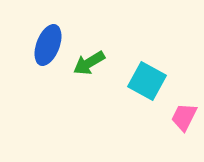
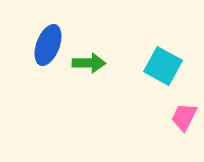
green arrow: rotated 148 degrees counterclockwise
cyan square: moved 16 px right, 15 px up
